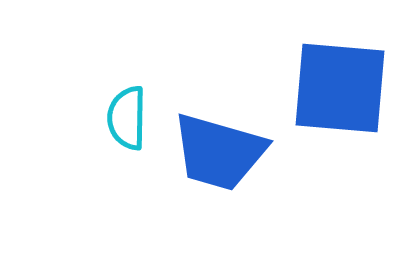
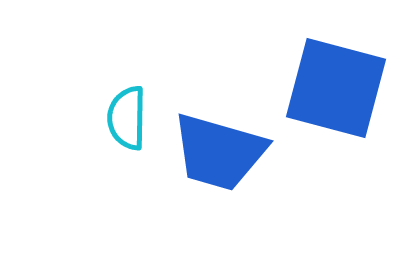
blue square: moved 4 px left; rotated 10 degrees clockwise
